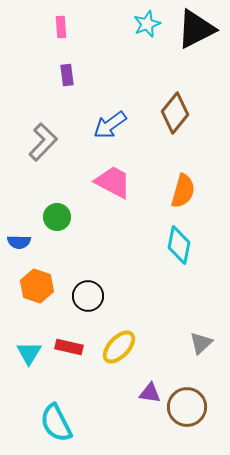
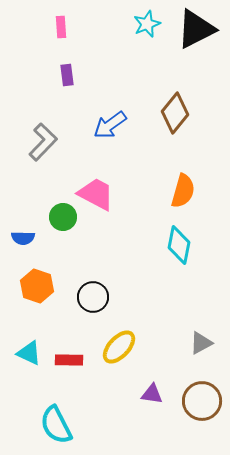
pink trapezoid: moved 17 px left, 12 px down
green circle: moved 6 px right
blue semicircle: moved 4 px right, 4 px up
black circle: moved 5 px right, 1 px down
gray triangle: rotated 15 degrees clockwise
red rectangle: moved 13 px down; rotated 12 degrees counterclockwise
cyan triangle: rotated 36 degrees counterclockwise
purple triangle: moved 2 px right, 1 px down
brown circle: moved 15 px right, 6 px up
cyan semicircle: moved 2 px down
